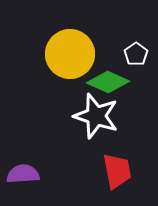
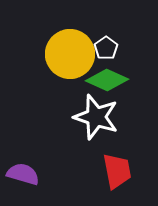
white pentagon: moved 30 px left, 6 px up
green diamond: moved 1 px left, 2 px up
white star: moved 1 px down
purple semicircle: rotated 20 degrees clockwise
